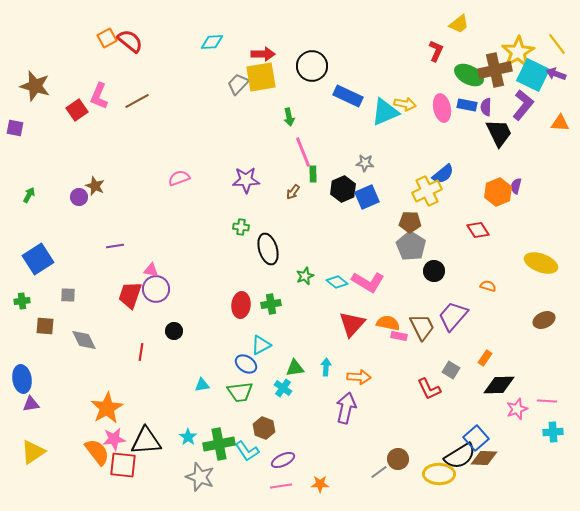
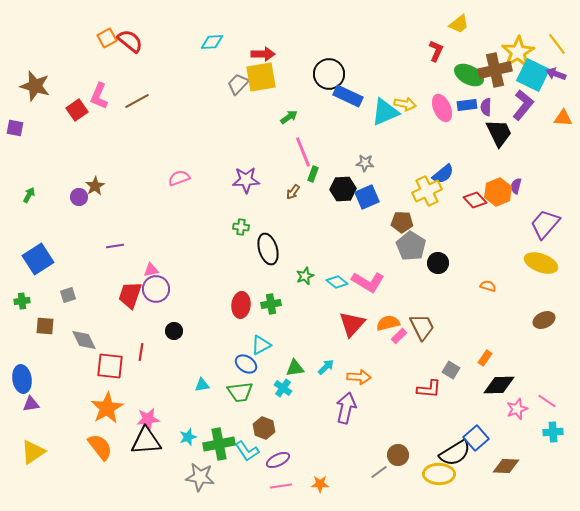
black circle at (312, 66): moved 17 px right, 8 px down
blue rectangle at (467, 105): rotated 18 degrees counterclockwise
pink ellipse at (442, 108): rotated 12 degrees counterclockwise
green arrow at (289, 117): rotated 114 degrees counterclockwise
orange triangle at (560, 123): moved 3 px right, 5 px up
green rectangle at (313, 174): rotated 21 degrees clockwise
brown star at (95, 186): rotated 18 degrees clockwise
black hexagon at (343, 189): rotated 20 degrees clockwise
brown pentagon at (410, 222): moved 8 px left
red diamond at (478, 230): moved 3 px left, 30 px up; rotated 10 degrees counterclockwise
pink triangle at (151, 270): rotated 21 degrees counterclockwise
black circle at (434, 271): moved 4 px right, 8 px up
gray square at (68, 295): rotated 21 degrees counterclockwise
purple trapezoid at (453, 316): moved 92 px right, 92 px up
orange semicircle at (388, 323): rotated 25 degrees counterclockwise
pink rectangle at (399, 336): rotated 56 degrees counterclockwise
cyan arrow at (326, 367): rotated 42 degrees clockwise
red L-shape at (429, 389): rotated 60 degrees counterclockwise
pink line at (547, 401): rotated 30 degrees clockwise
cyan star at (188, 437): rotated 18 degrees clockwise
pink star at (114, 439): moved 34 px right, 20 px up
orange semicircle at (97, 452): moved 3 px right, 5 px up
black semicircle at (460, 456): moved 5 px left, 3 px up
brown diamond at (484, 458): moved 22 px right, 8 px down
brown circle at (398, 459): moved 4 px up
purple ellipse at (283, 460): moved 5 px left
red square at (123, 465): moved 13 px left, 99 px up
gray star at (200, 477): rotated 12 degrees counterclockwise
